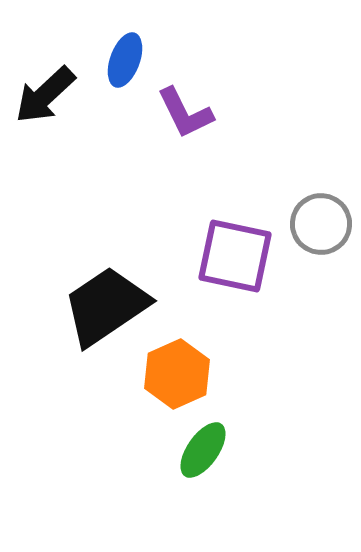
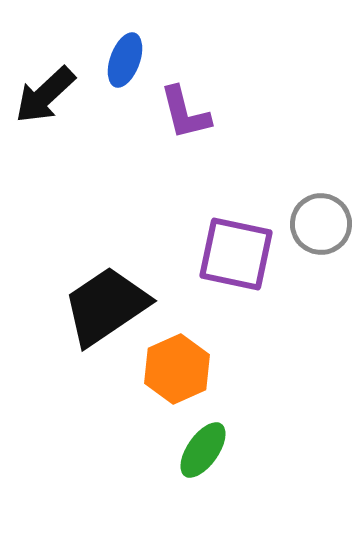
purple L-shape: rotated 12 degrees clockwise
purple square: moved 1 px right, 2 px up
orange hexagon: moved 5 px up
